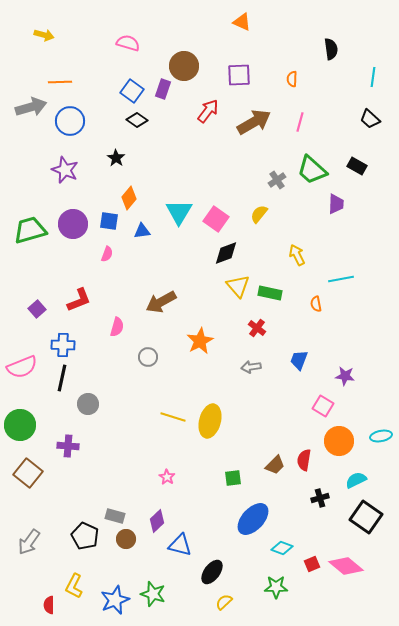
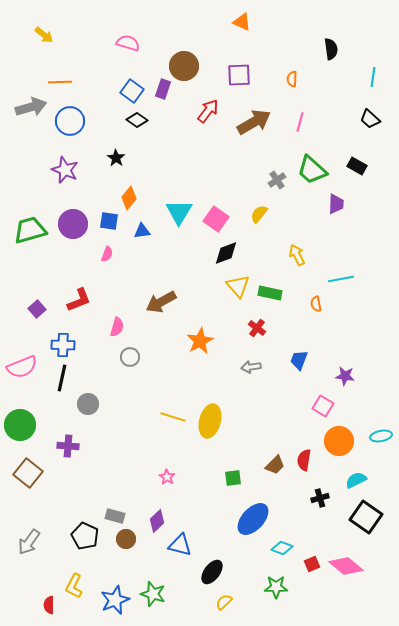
yellow arrow at (44, 35): rotated 24 degrees clockwise
gray circle at (148, 357): moved 18 px left
